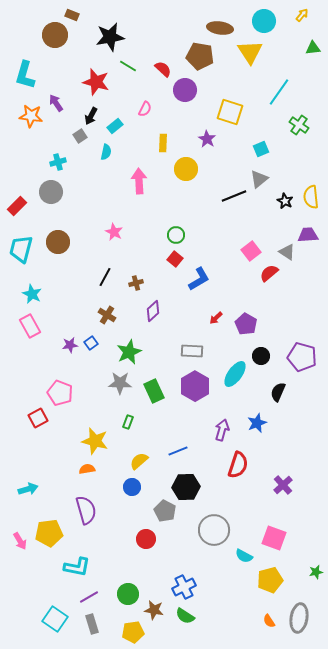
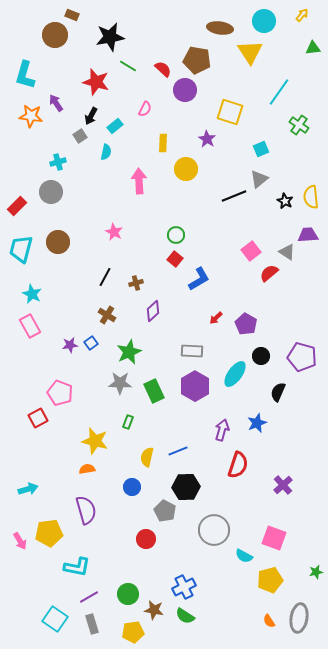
brown pentagon at (200, 56): moved 3 px left, 4 px down
yellow semicircle at (139, 461): moved 8 px right, 4 px up; rotated 36 degrees counterclockwise
